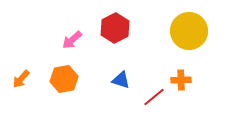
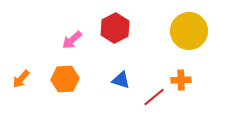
orange hexagon: moved 1 px right; rotated 8 degrees clockwise
